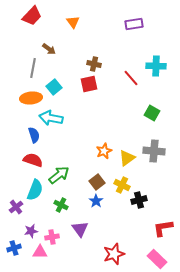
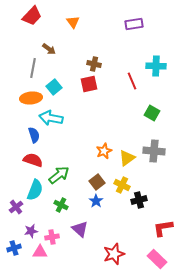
red line: moved 1 px right, 3 px down; rotated 18 degrees clockwise
purple triangle: rotated 12 degrees counterclockwise
